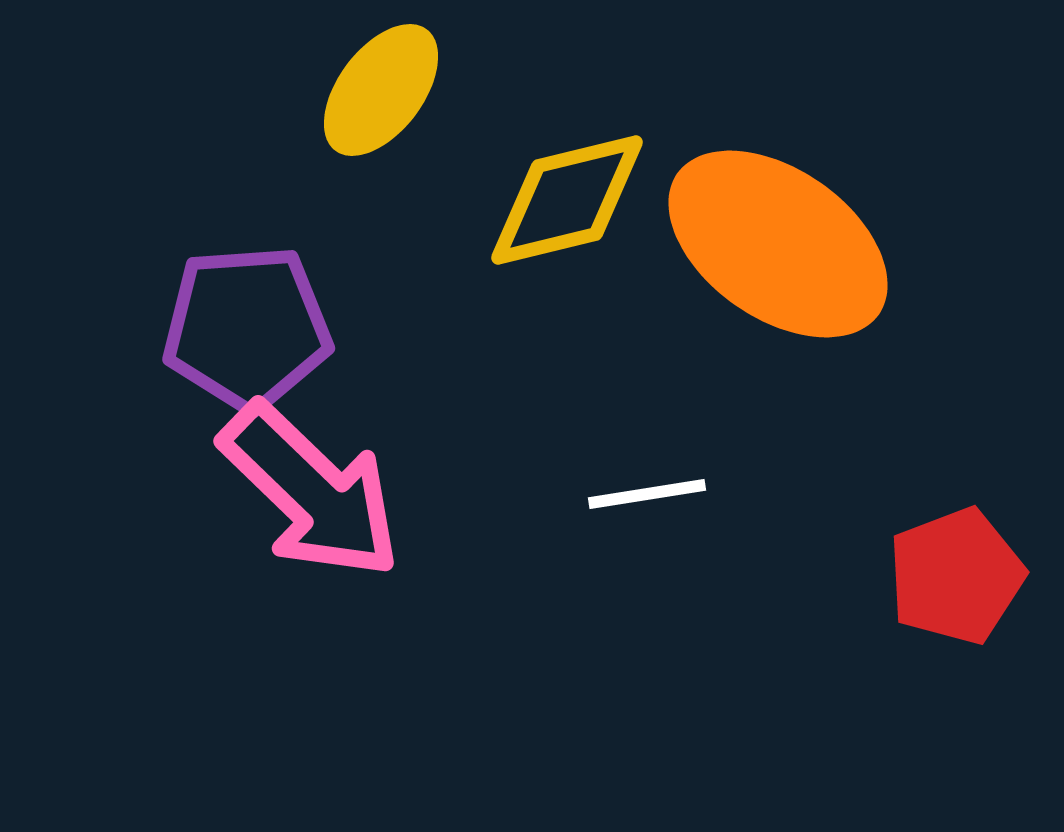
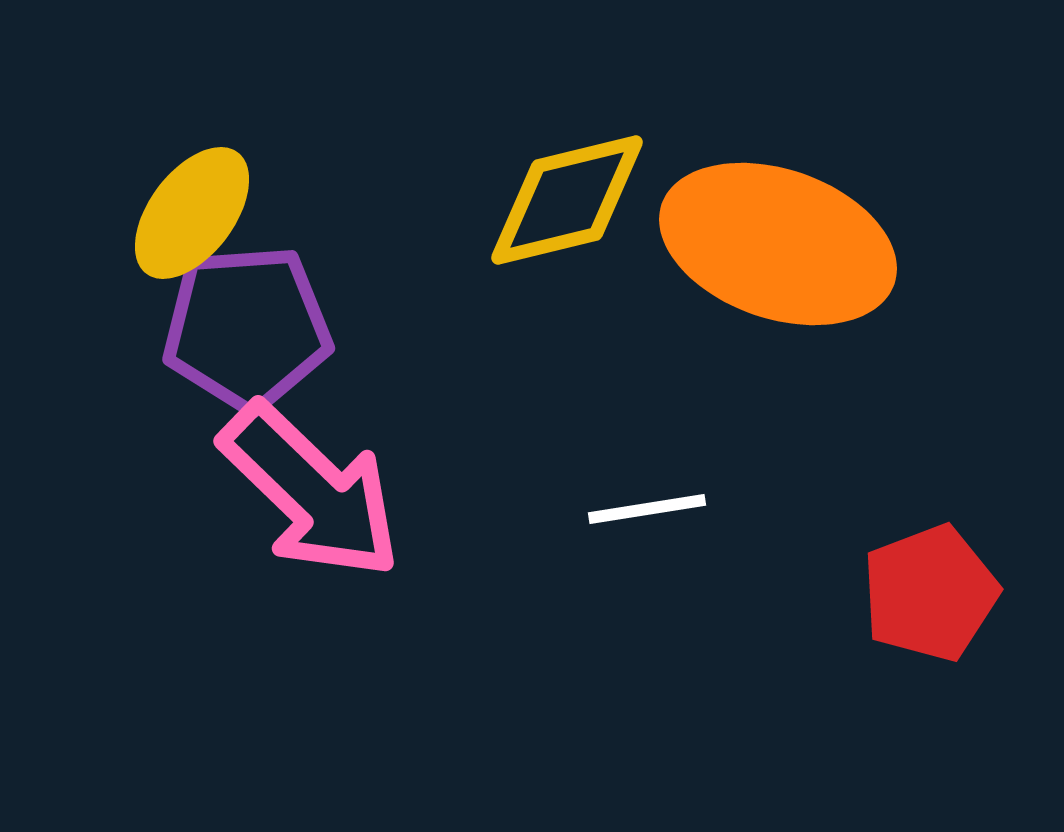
yellow ellipse: moved 189 px left, 123 px down
orange ellipse: rotated 16 degrees counterclockwise
white line: moved 15 px down
red pentagon: moved 26 px left, 17 px down
